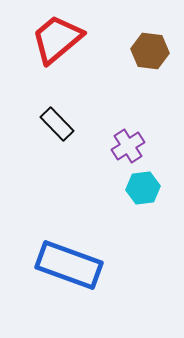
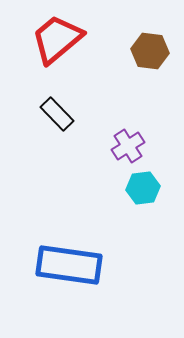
black rectangle: moved 10 px up
blue rectangle: rotated 12 degrees counterclockwise
